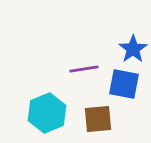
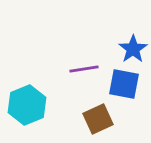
cyan hexagon: moved 20 px left, 8 px up
brown square: rotated 20 degrees counterclockwise
